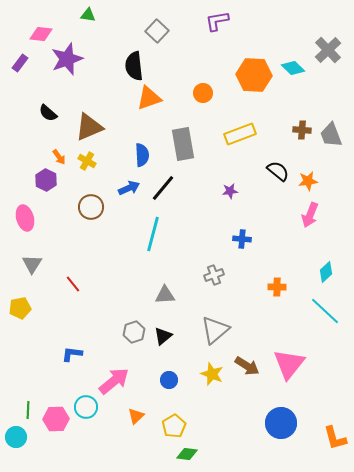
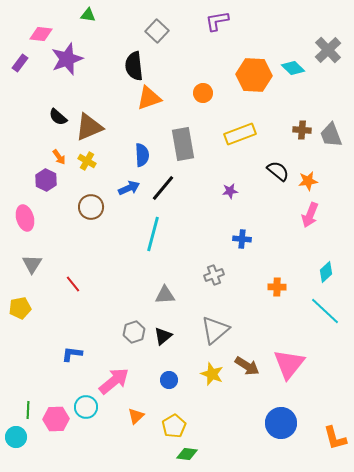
black semicircle at (48, 113): moved 10 px right, 4 px down
